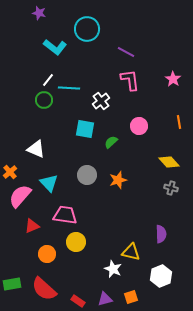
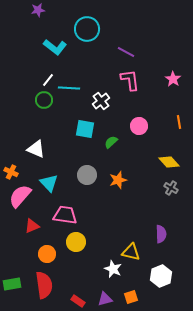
purple star: moved 1 px left, 3 px up; rotated 24 degrees counterclockwise
orange cross: moved 1 px right; rotated 24 degrees counterclockwise
gray cross: rotated 16 degrees clockwise
red semicircle: moved 4 px up; rotated 140 degrees counterclockwise
